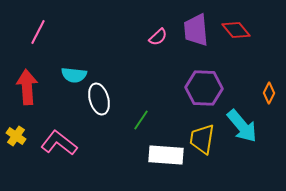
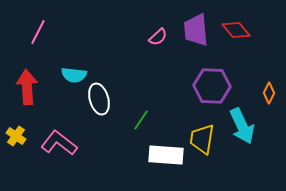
purple hexagon: moved 8 px right, 2 px up
cyan arrow: rotated 15 degrees clockwise
